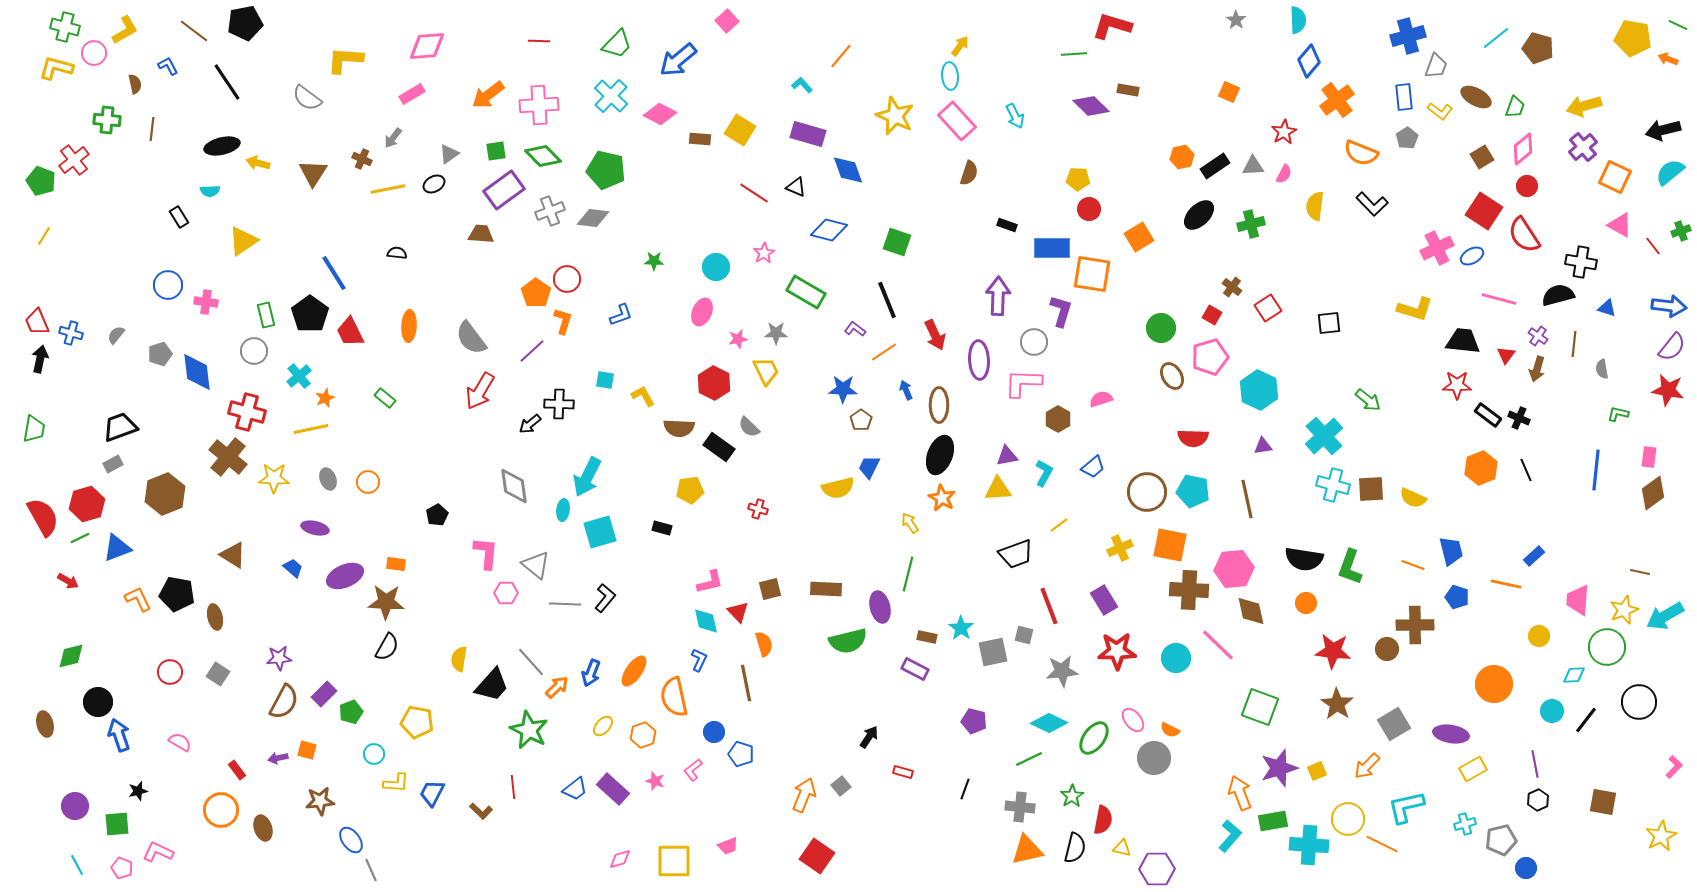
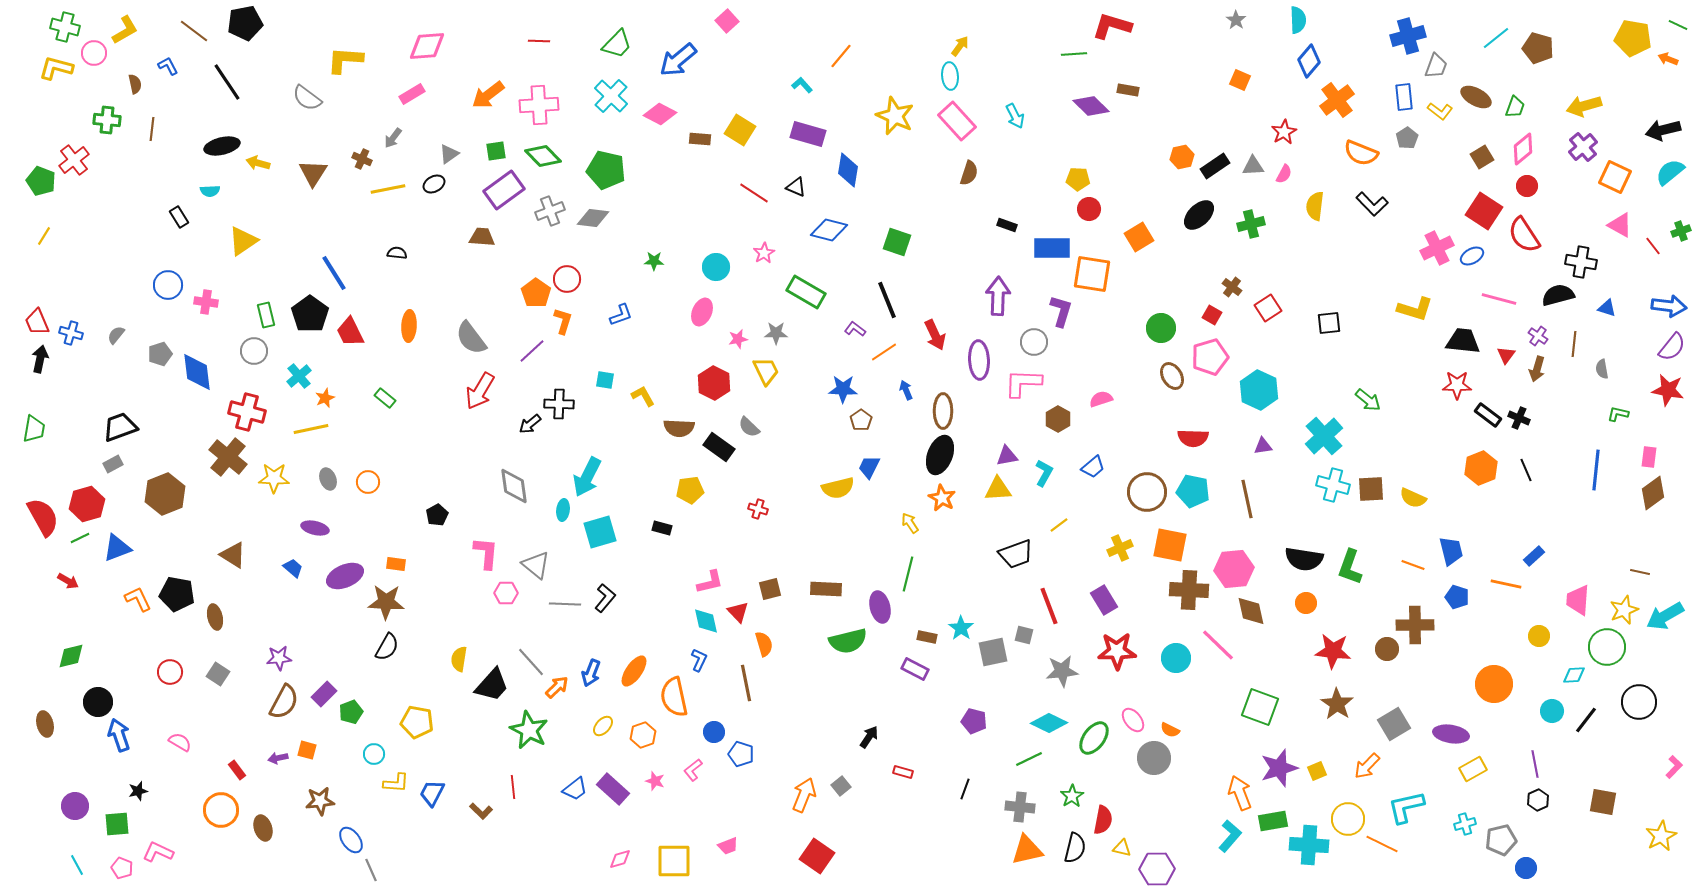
orange square at (1229, 92): moved 11 px right, 12 px up
blue diamond at (848, 170): rotated 28 degrees clockwise
brown trapezoid at (481, 234): moved 1 px right, 3 px down
brown ellipse at (939, 405): moved 4 px right, 6 px down
